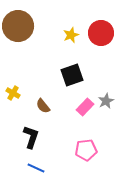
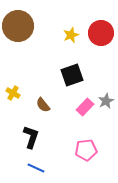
brown semicircle: moved 1 px up
